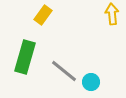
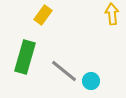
cyan circle: moved 1 px up
